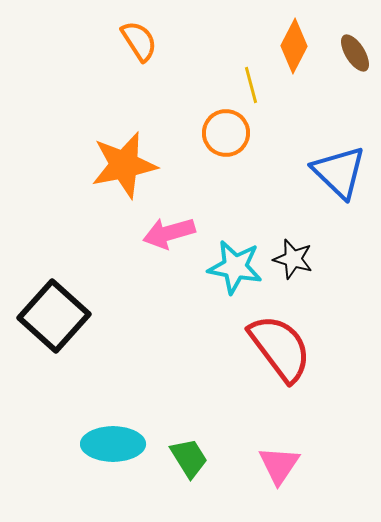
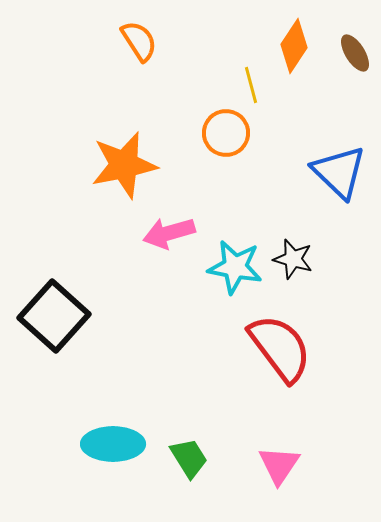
orange diamond: rotated 6 degrees clockwise
